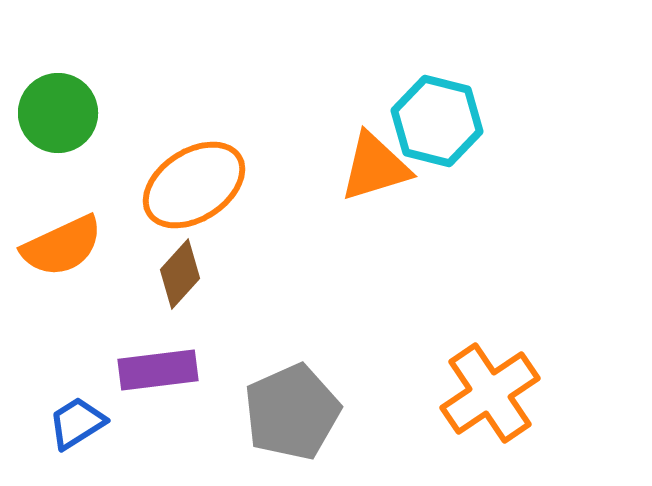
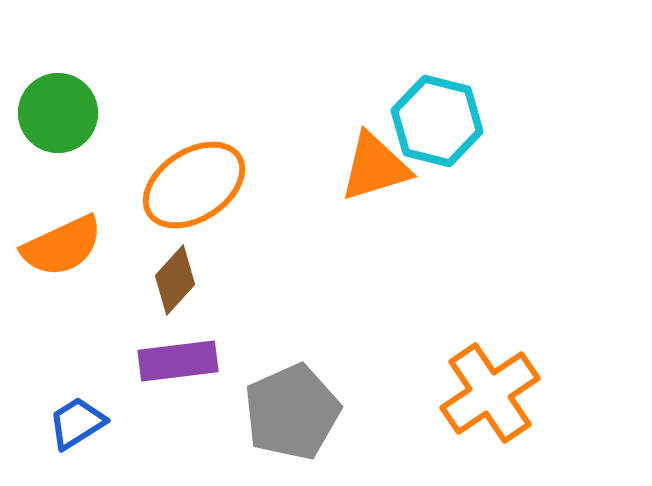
brown diamond: moved 5 px left, 6 px down
purple rectangle: moved 20 px right, 9 px up
